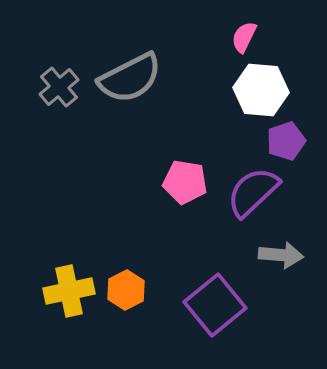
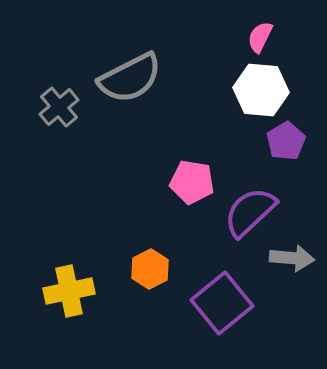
pink semicircle: moved 16 px right
gray cross: moved 20 px down
purple pentagon: rotated 12 degrees counterclockwise
pink pentagon: moved 7 px right
purple semicircle: moved 3 px left, 20 px down
gray arrow: moved 11 px right, 3 px down
orange hexagon: moved 24 px right, 21 px up
purple square: moved 7 px right, 2 px up
